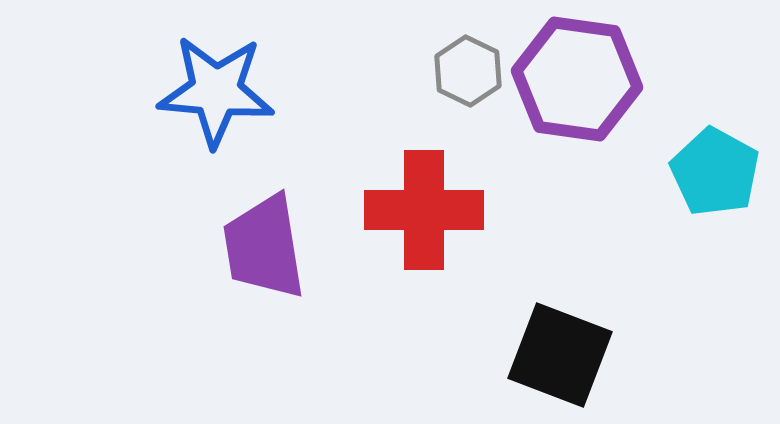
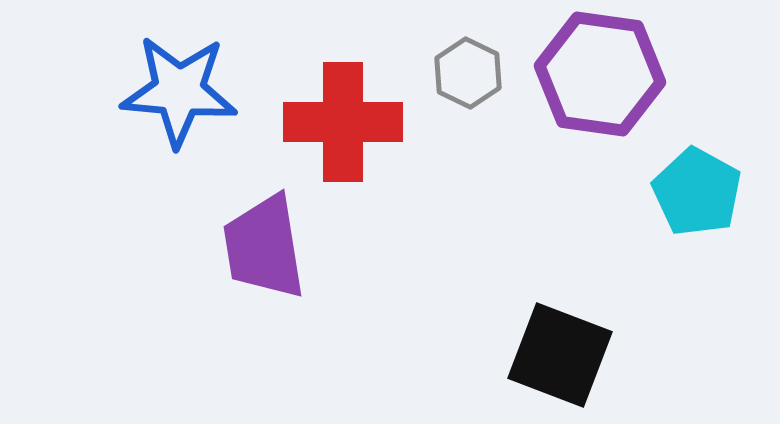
gray hexagon: moved 2 px down
purple hexagon: moved 23 px right, 5 px up
blue star: moved 37 px left
cyan pentagon: moved 18 px left, 20 px down
red cross: moved 81 px left, 88 px up
